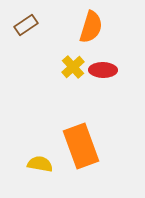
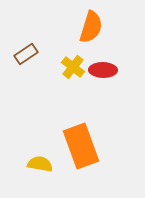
brown rectangle: moved 29 px down
yellow cross: rotated 10 degrees counterclockwise
